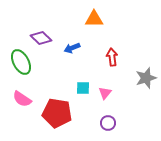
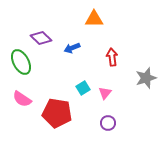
cyan square: rotated 32 degrees counterclockwise
